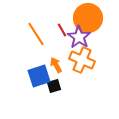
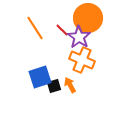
red line: rotated 16 degrees counterclockwise
orange line: moved 1 px left, 6 px up
orange arrow: moved 14 px right, 20 px down
blue square: moved 1 px right, 1 px down
